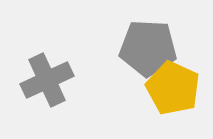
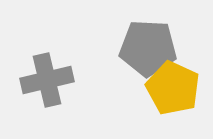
gray cross: rotated 12 degrees clockwise
